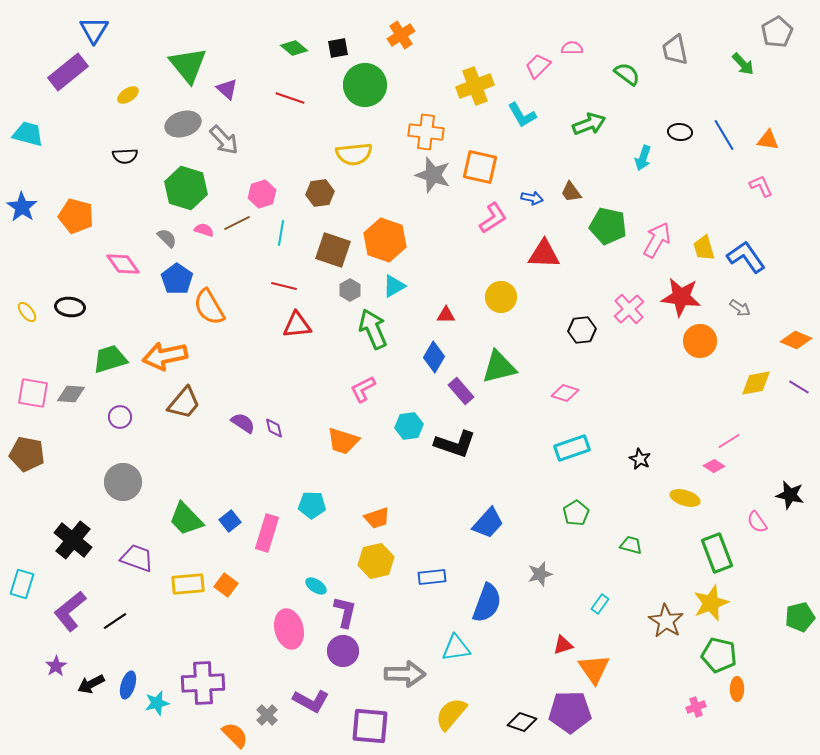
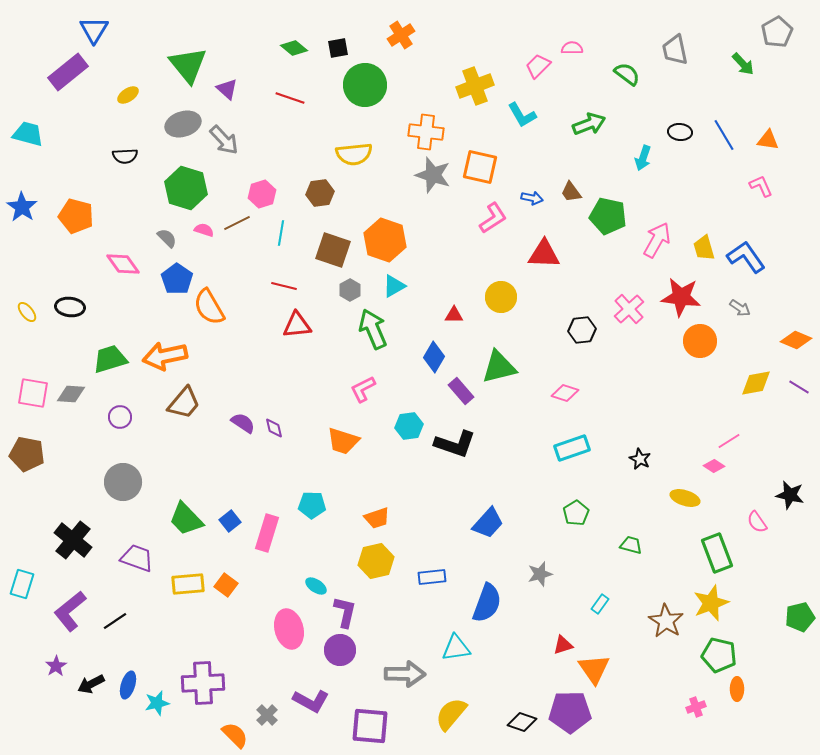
green pentagon at (608, 226): moved 10 px up
red triangle at (446, 315): moved 8 px right
purple circle at (343, 651): moved 3 px left, 1 px up
